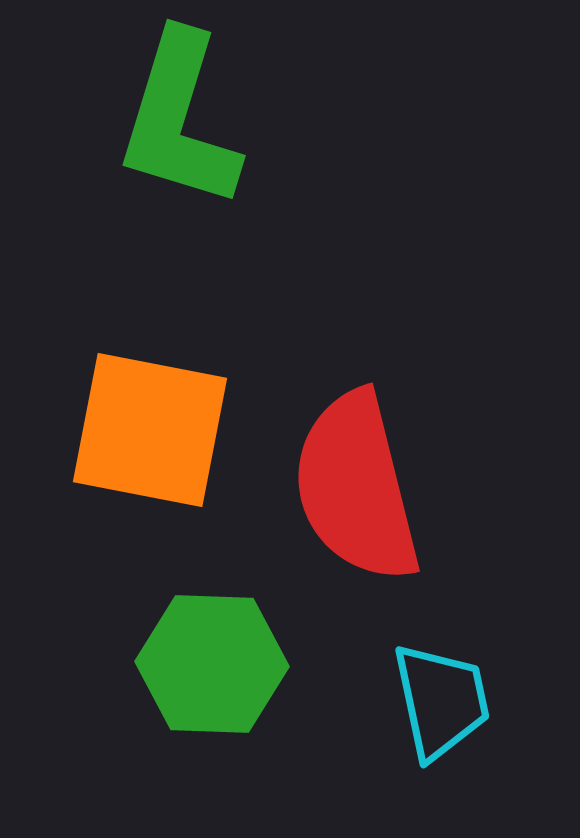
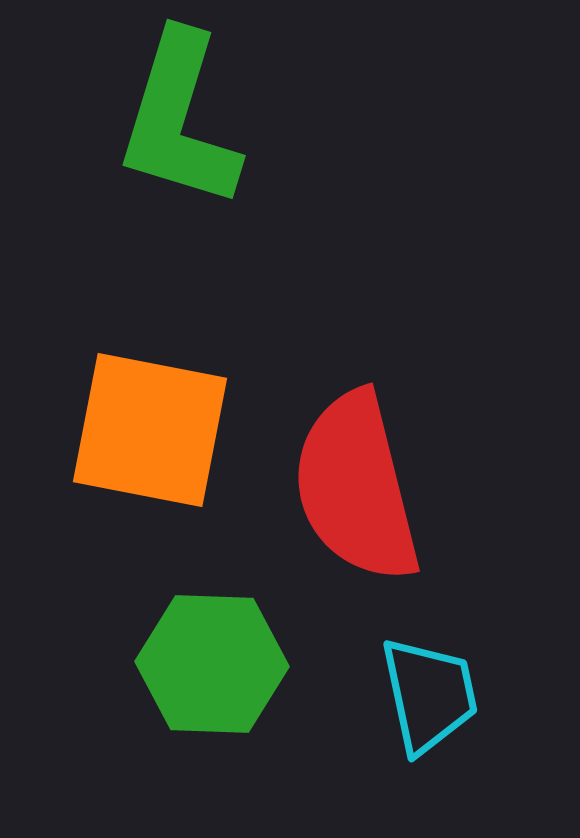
cyan trapezoid: moved 12 px left, 6 px up
